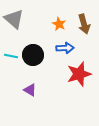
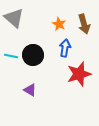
gray triangle: moved 1 px up
blue arrow: rotated 78 degrees counterclockwise
